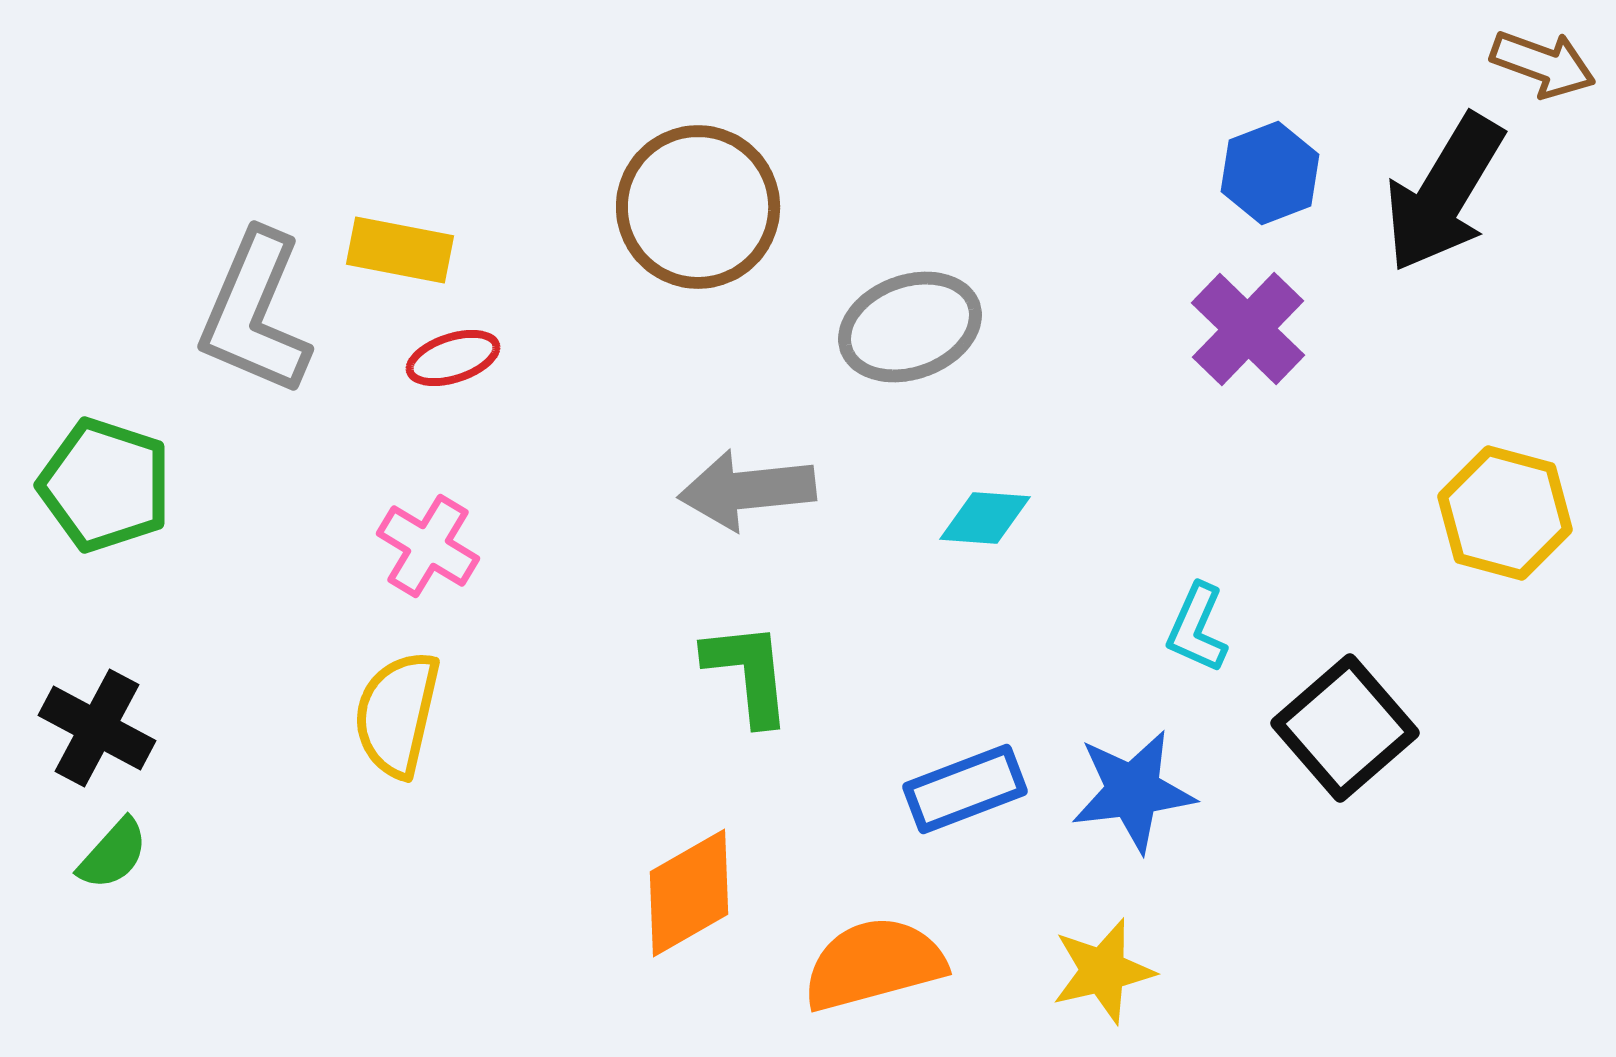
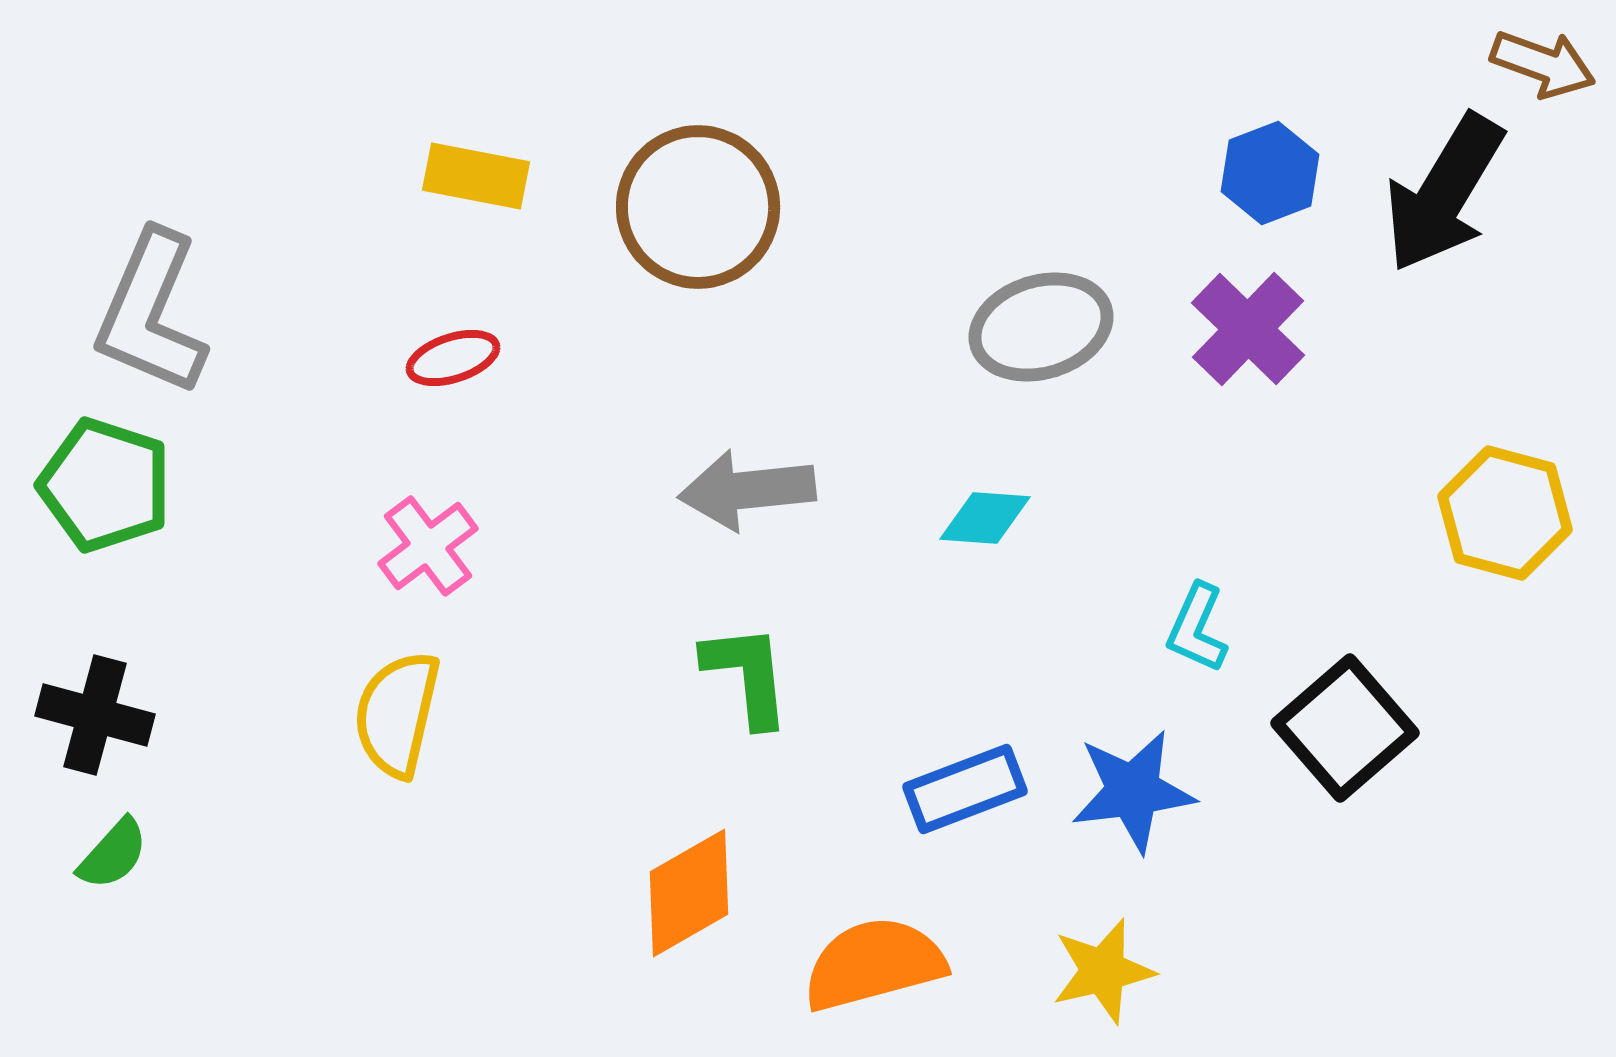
yellow rectangle: moved 76 px right, 74 px up
gray L-shape: moved 104 px left
gray ellipse: moved 131 px right; rotated 3 degrees clockwise
pink cross: rotated 22 degrees clockwise
green L-shape: moved 1 px left, 2 px down
black cross: moved 2 px left, 13 px up; rotated 13 degrees counterclockwise
